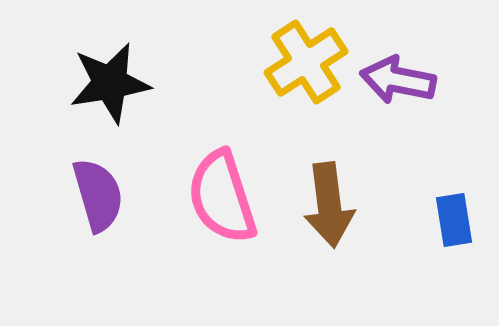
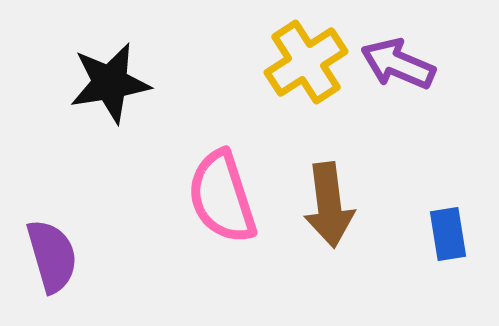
purple arrow: moved 16 px up; rotated 12 degrees clockwise
purple semicircle: moved 46 px left, 61 px down
blue rectangle: moved 6 px left, 14 px down
